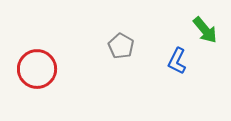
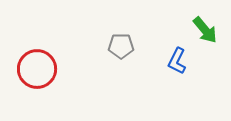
gray pentagon: rotated 30 degrees counterclockwise
